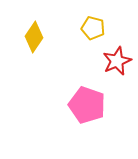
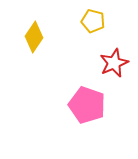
yellow pentagon: moved 7 px up
red star: moved 3 px left, 2 px down
